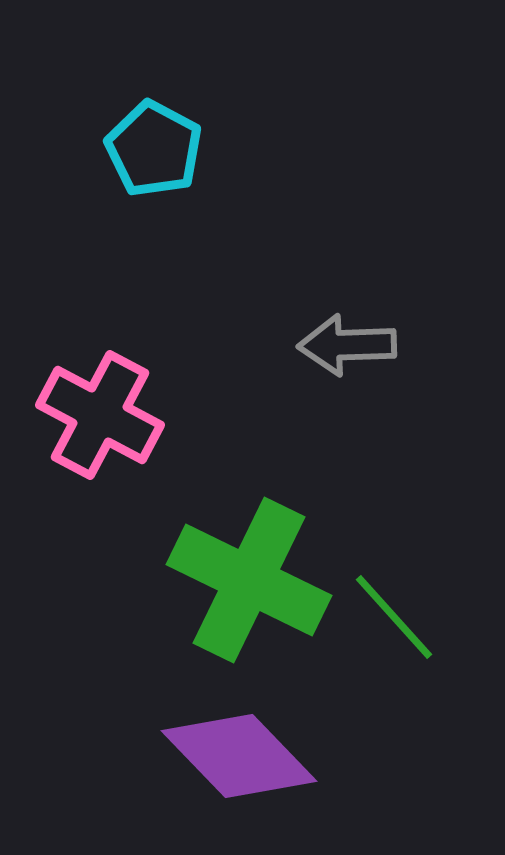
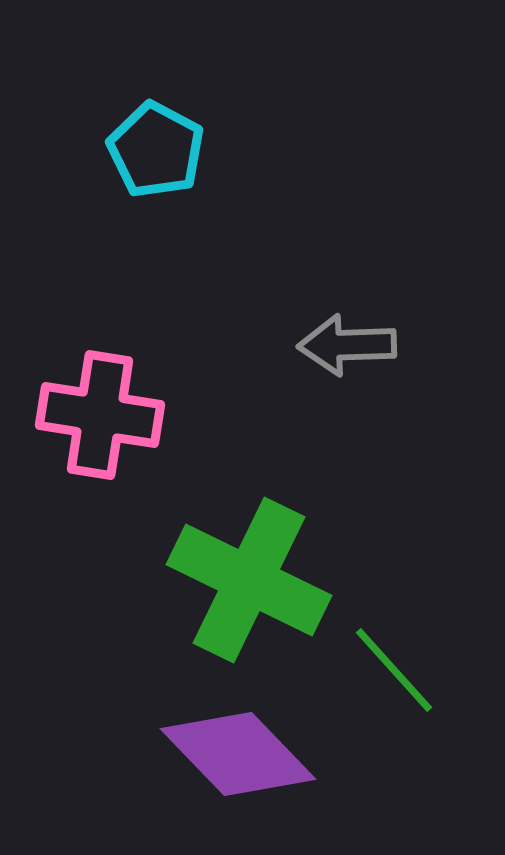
cyan pentagon: moved 2 px right, 1 px down
pink cross: rotated 19 degrees counterclockwise
green line: moved 53 px down
purple diamond: moved 1 px left, 2 px up
